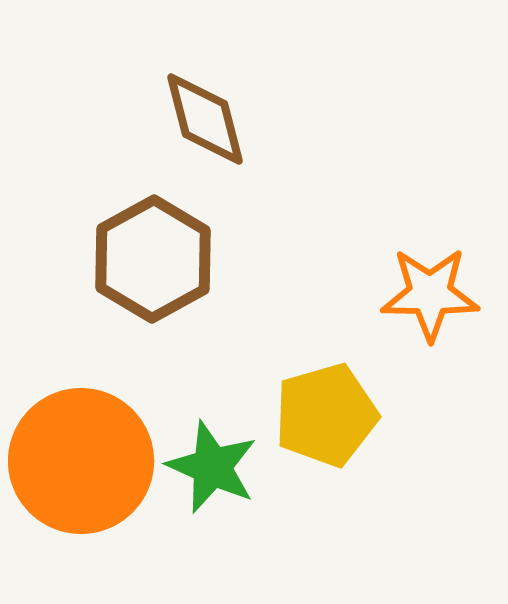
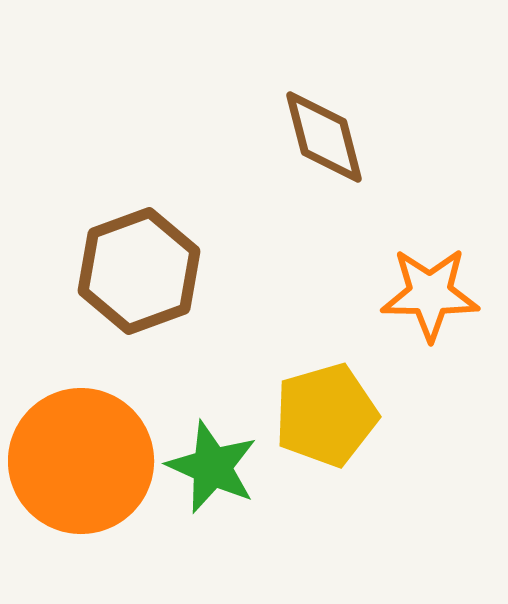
brown diamond: moved 119 px right, 18 px down
brown hexagon: moved 14 px left, 12 px down; rotated 9 degrees clockwise
